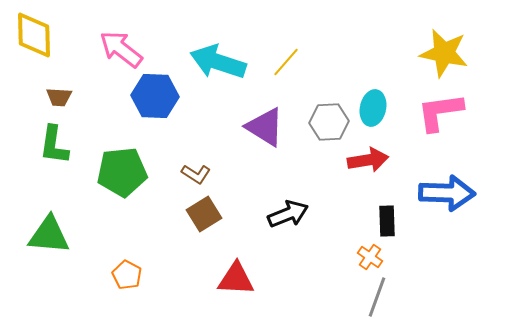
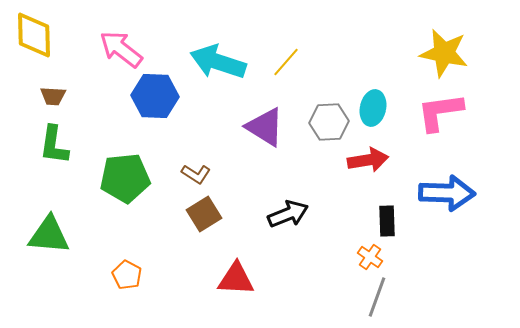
brown trapezoid: moved 6 px left, 1 px up
green pentagon: moved 3 px right, 6 px down
